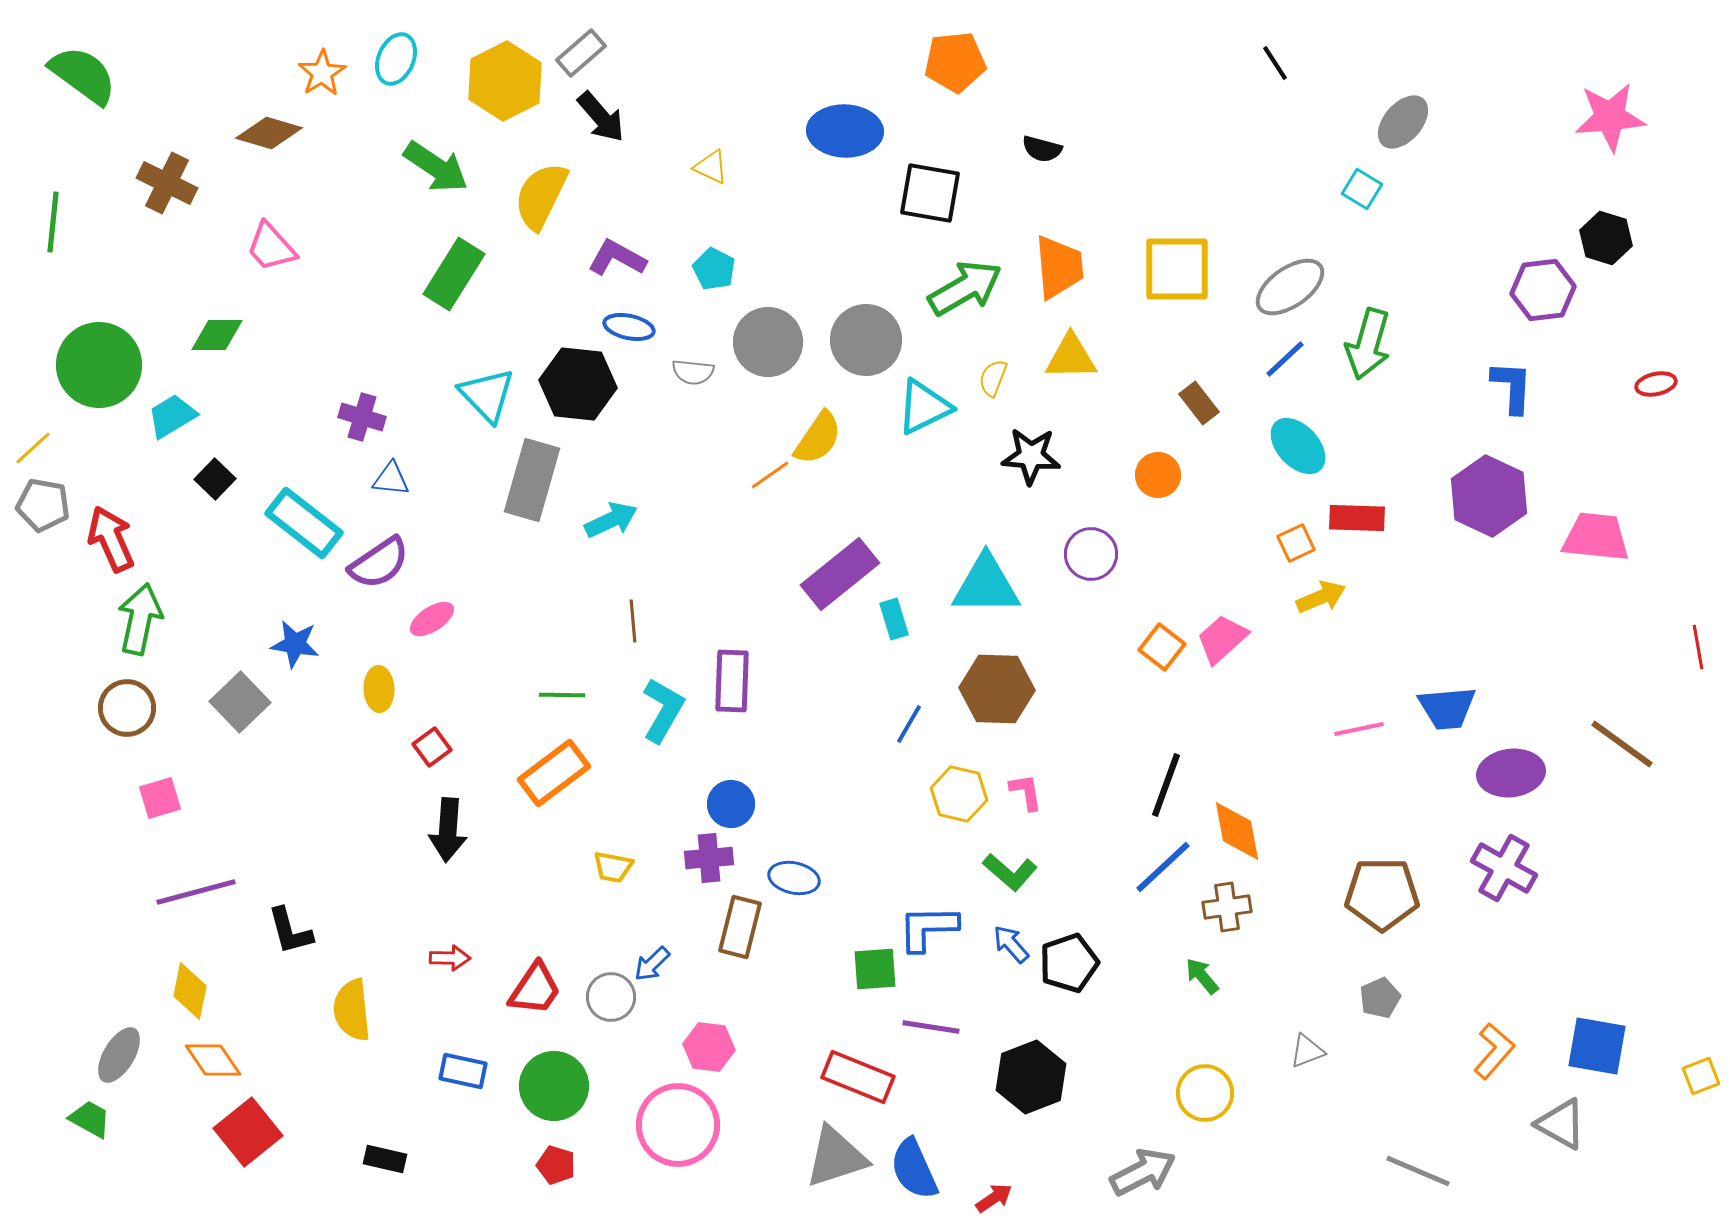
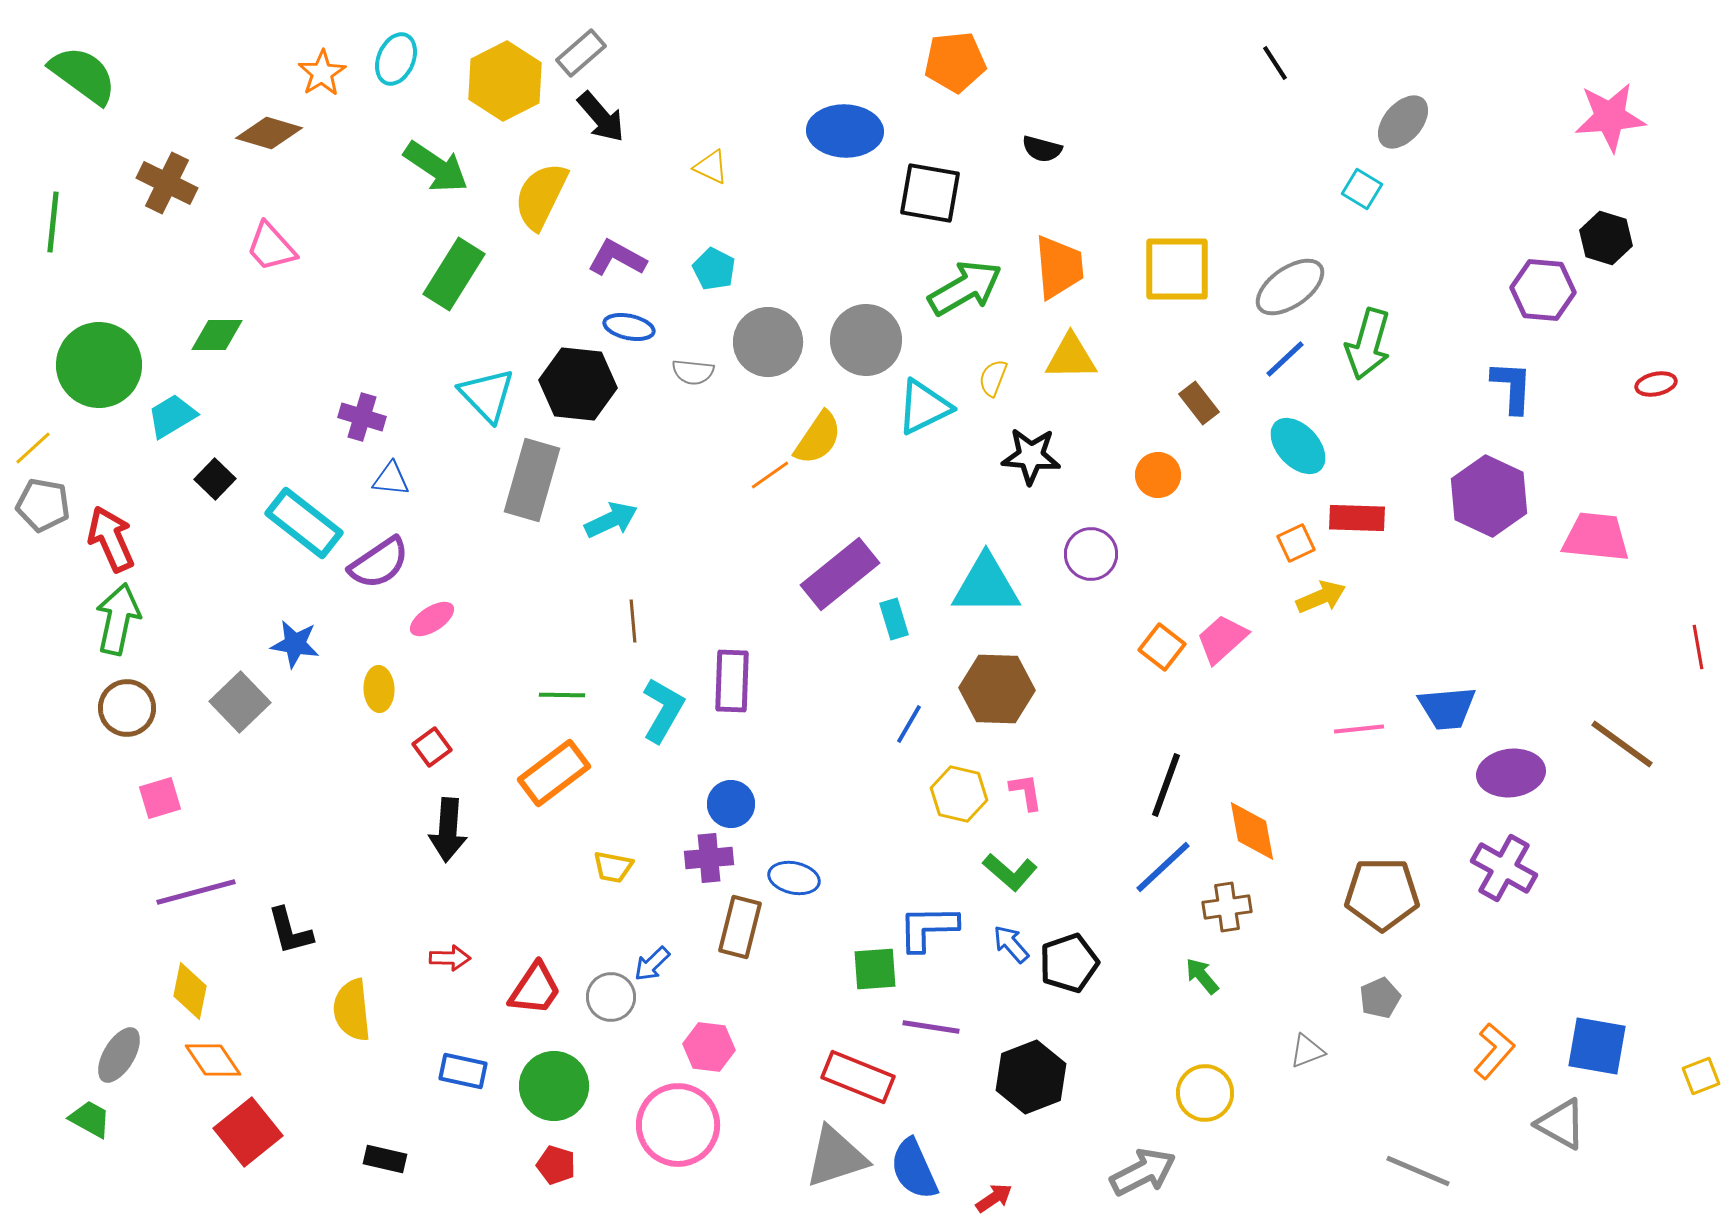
purple hexagon at (1543, 290): rotated 12 degrees clockwise
green arrow at (140, 619): moved 22 px left
pink line at (1359, 729): rotated 6 degrees clockwise
orange diamond at (1237, 831): moved 15 px right
